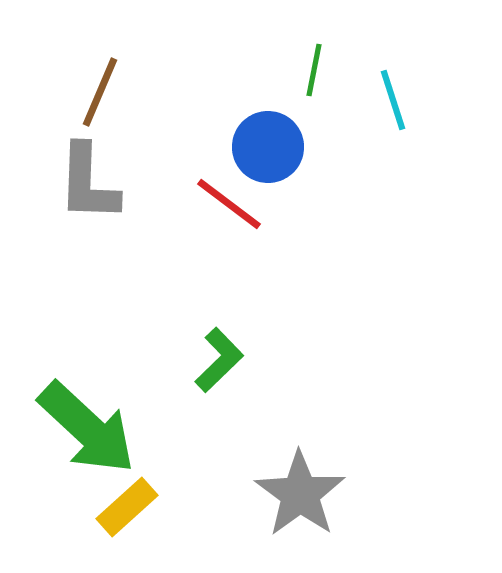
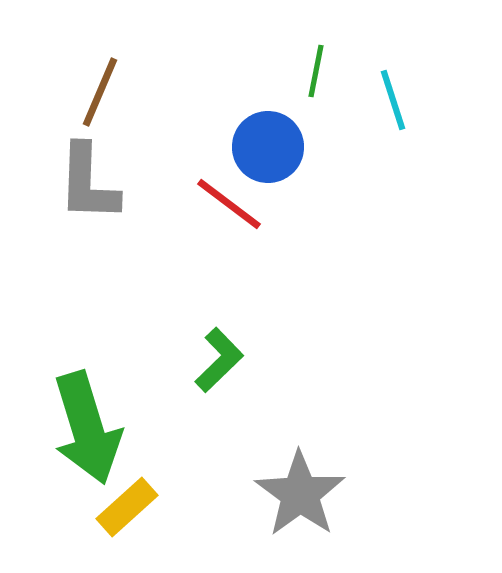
green line: moved 2 px right, 1 px down
green arrow: rotated 30 degrees clockwise
